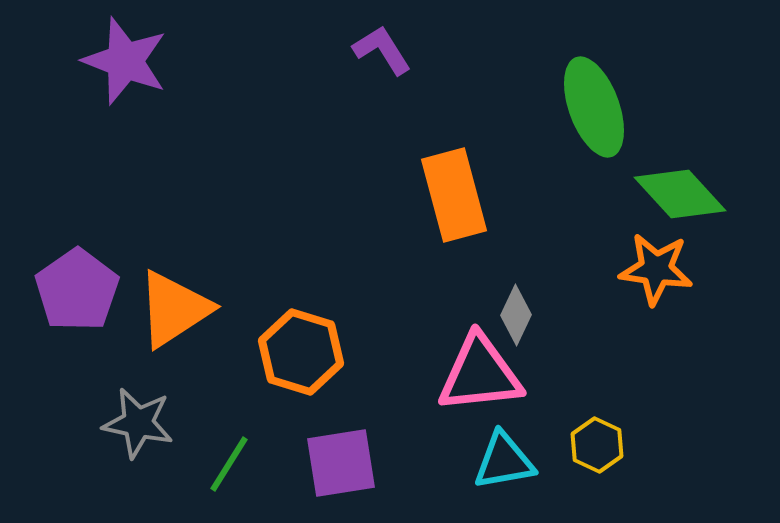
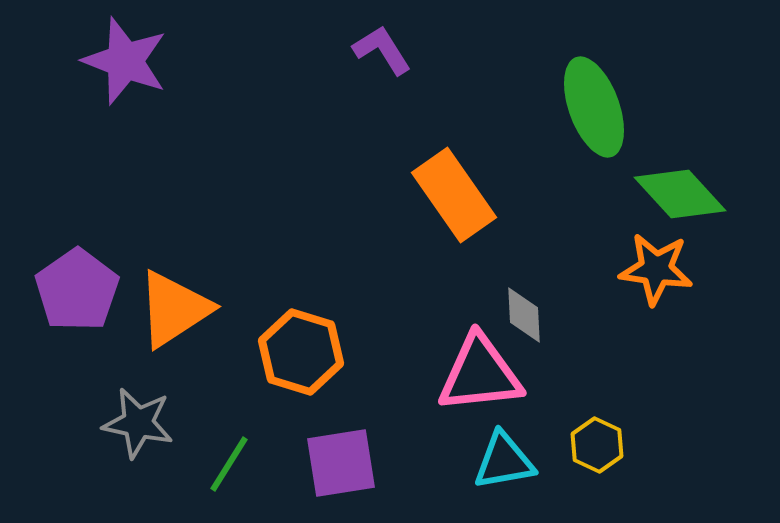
orange rectangle: rotated 20 degrees counterclockwise
gray diamond: moved 8 px right; rotated 28 degrees counterclockwise
